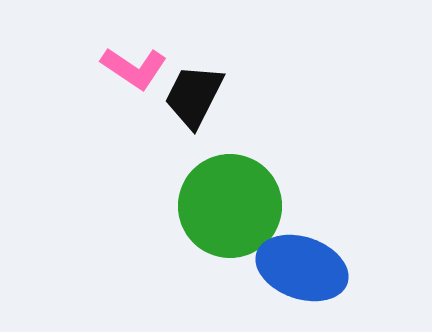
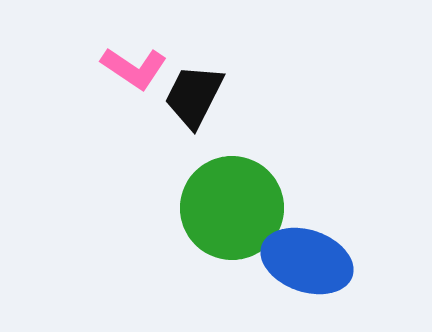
green circle: moved 2 px right, 2 px down
blue ellipse: moved 5 px right, 7 px up
